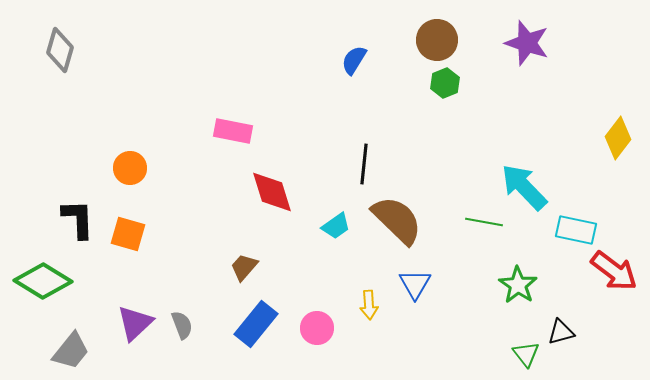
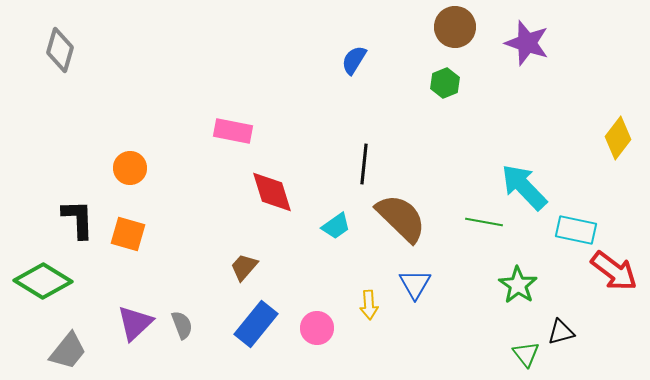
brown circle: moved 18 px right, 13 px up
brown semicircle: moved 4 px right, 2 px up
gray trapezoid: moved 3 px left
